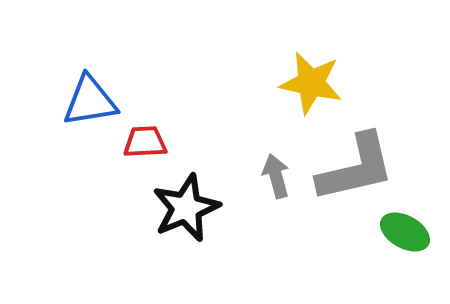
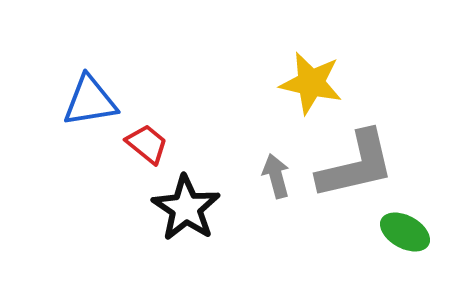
red trapezoid: moved 2 px right, 2 px down; rotated 42 degrees clockwise
gray L-shape: moved 3 px up
black star: rotated 16 degrees counterclockwise
